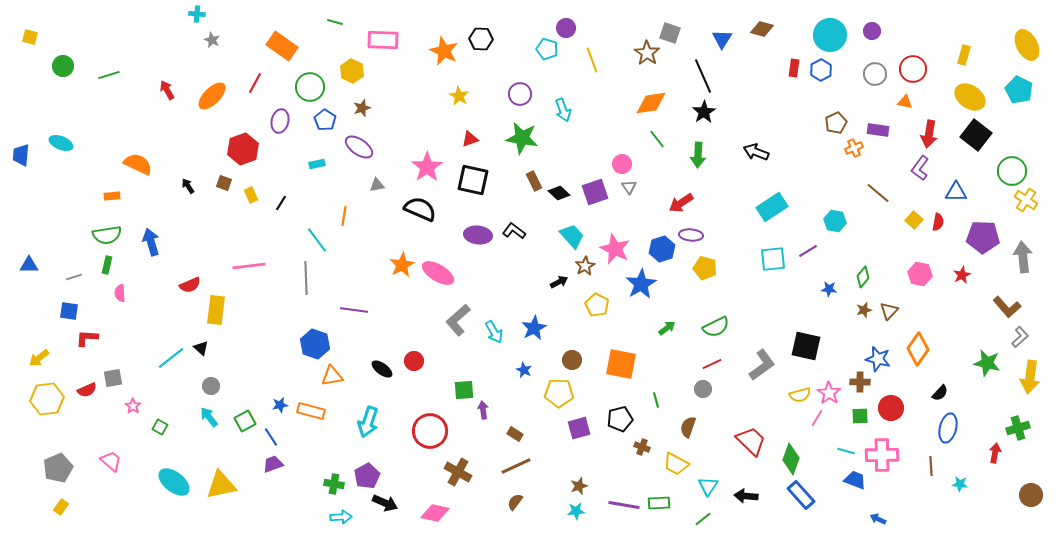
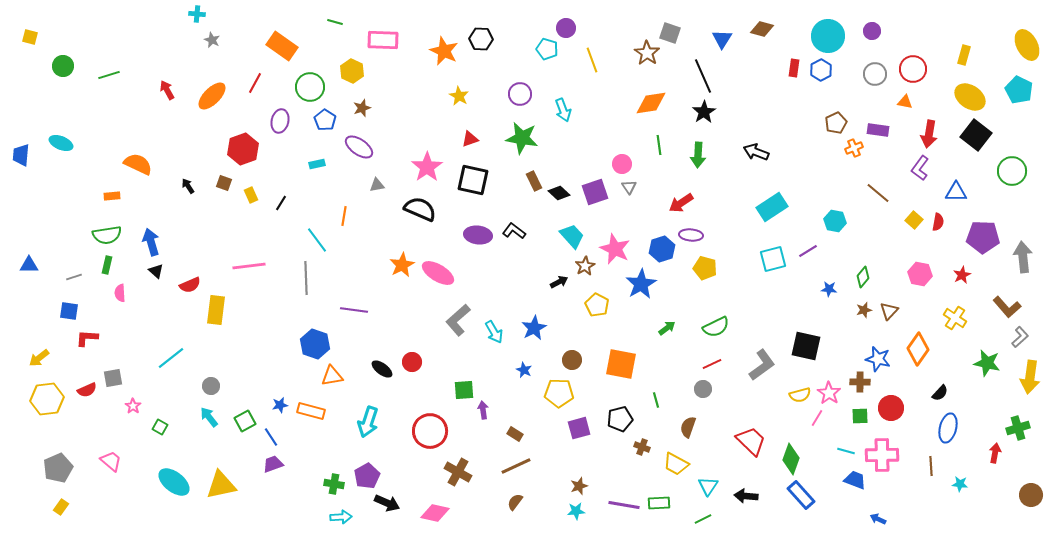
cyan circle at (830, 35): moved 2 px left, 1 px down
green line at (657, 139): moved 2 px right, 6 px down; rotated 30 degrees clockwise
yellow cross at (1026, 200): moved 71 px left, 118 px down
cyan square at (773, 259): rotated 8 degrees counterclockwise
black triangle at (201, 348): moved 45 px left, 77 px up
red circle at (414, 361): moved 2 px left, 1 px down
black arrow at (385, 503): moved 2 px right
green line at (703, 519): rotated 12 degrees clockwise
